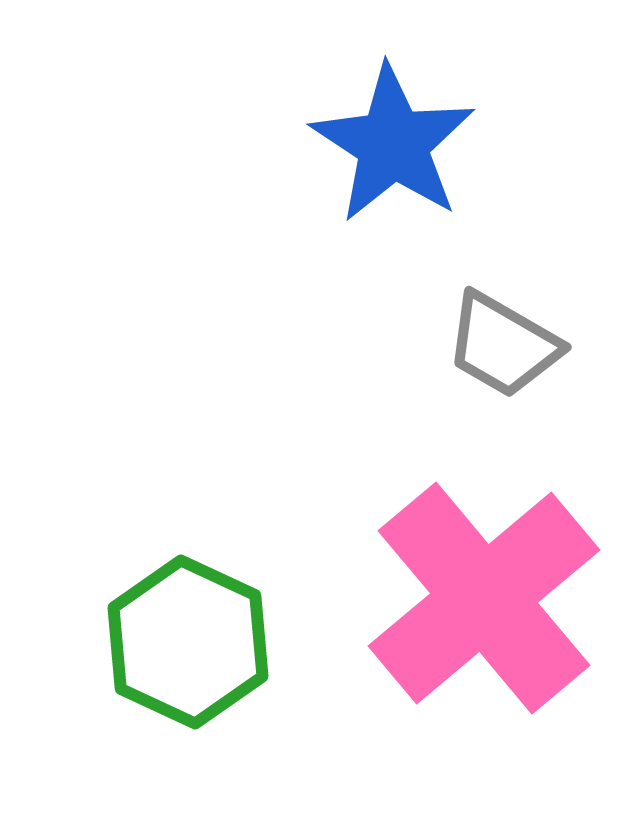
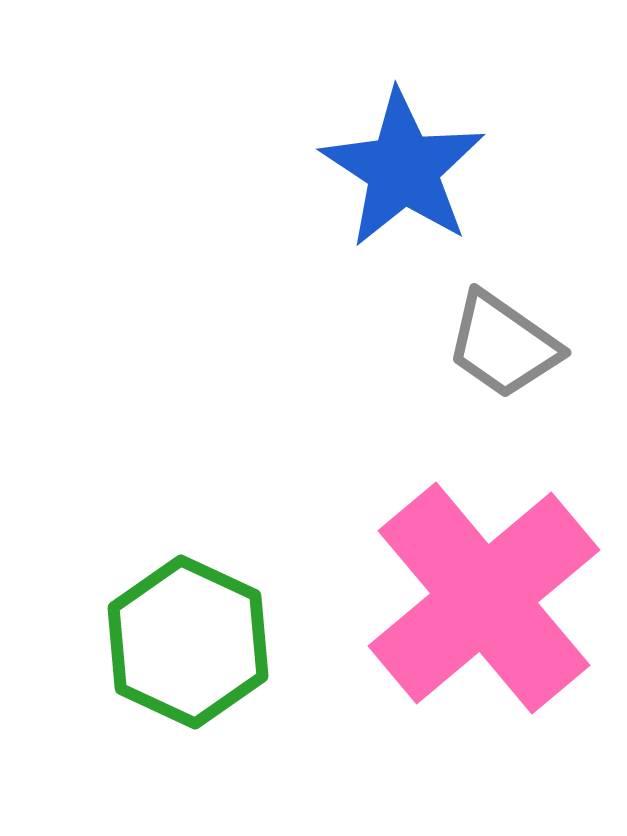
blue star: moved 10 px right, 25 px down
gray trapezoid: rotated 5 degrees clockwise
